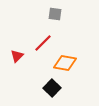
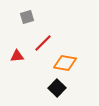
gray square: moved 28 px left, 3 px down; rotated 24 degrees counterclockwise
red triangle: rotated 40 degrees clockwise
black square: moved 5 px right
